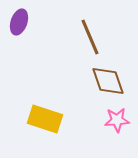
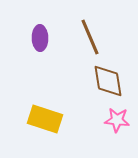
purple ellipse: moved 21 px right, 16 px down; rotated 20 degrees counterclockwise
brown diamond: rotated 9 degrees clockwise
pink star: rotated 10 degrees clockwise
